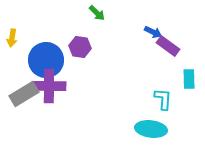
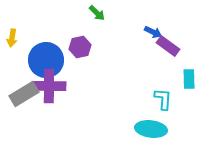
purple hexagon: rotated 20 degrees counterclockwise
